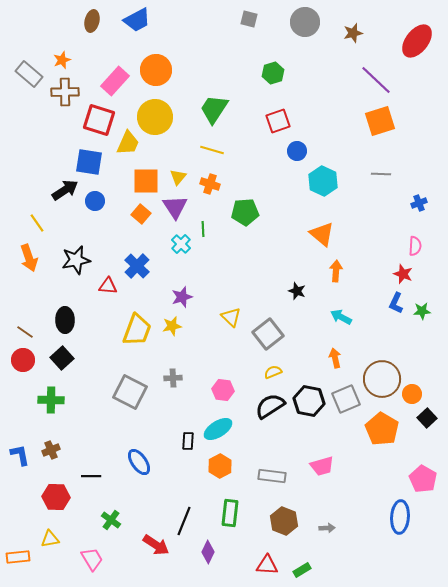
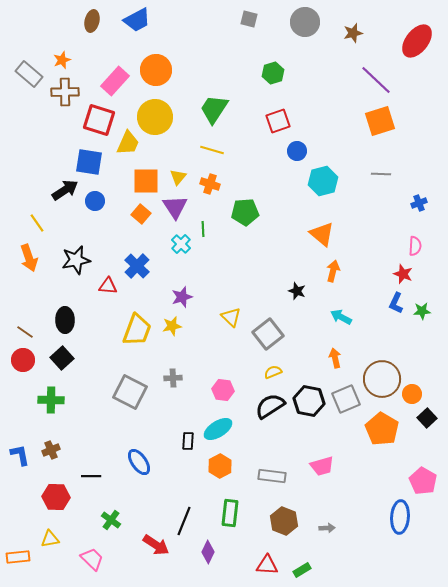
cyan hexagon at (323, 181): rotated 20 degrees clockwise
orange arrow at (336, 271): moved 3 px left; rotated 10 degrees clockwise
pink pentagon at (423, 479): moved 2 px down
pink trapezoid at (92, 559): rotated 15 degrees counterclockwise
